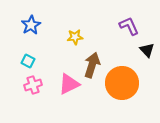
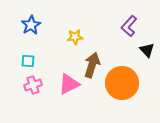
purple L-shape: rotated 115 degrees counterclockwise
cyan square: rotated 24 degrees counterclockwise
